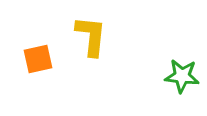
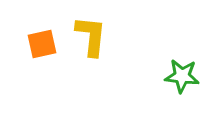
orange square: moved 4 px right, 15 px up
